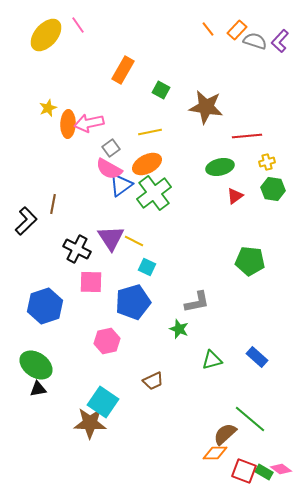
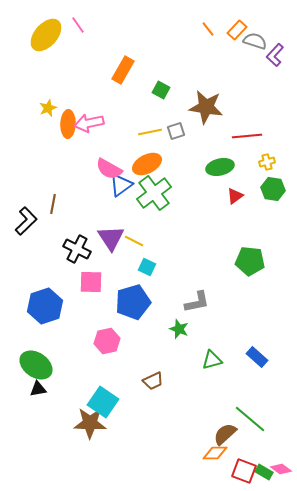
purple L-shape at (280, 41): moved 5 px left, 14 px down
gray square at (111, 148): moved 65 px right, 17 px up; rotated 18 degrees clockwise
